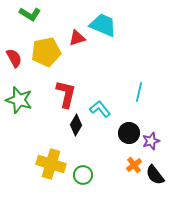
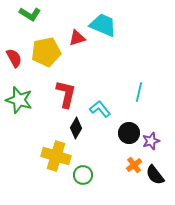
black diamond: moved 3 px down
yellow cross: moved 5 px right, 8 px up
